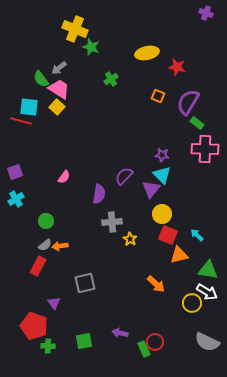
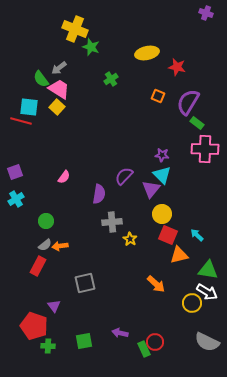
purple triangle at (54, 303): moved 3 px down
